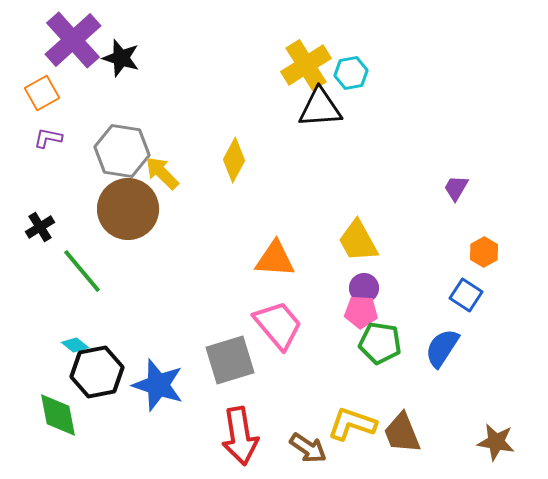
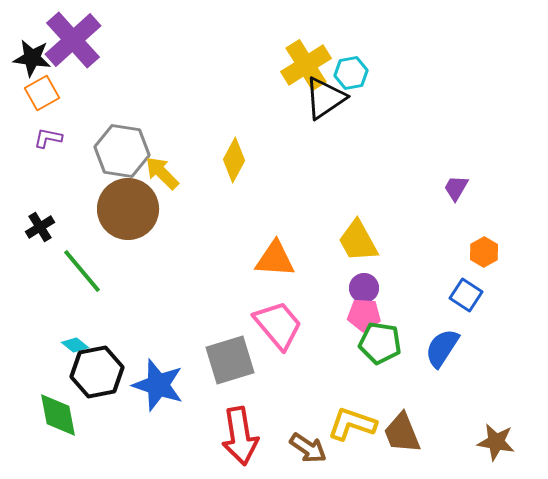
black star: moved 89 px left; rotated 9 degrees counterclockwise
black triangle: moved 5 px right, 10 px up; rotated 30 degrees counterclockwise
pink pentagon: moved 3 px right, 3 px down
